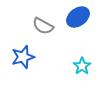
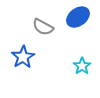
gray semicircle: moved 1 px down
blue star: rotated 15 degrees counterclockwise
